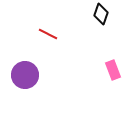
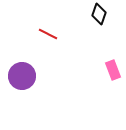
black diamond: moved 2 px left
purple circle: moved 3 px left, 1 px down
